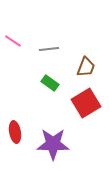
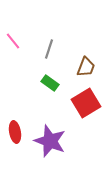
pink line: rotated 18 degrees clockwise
gray line: rotated 66 degrees counterclockwise
purple star: moved 3 px left, 3 px up; rotated 20 degrees clockwise
